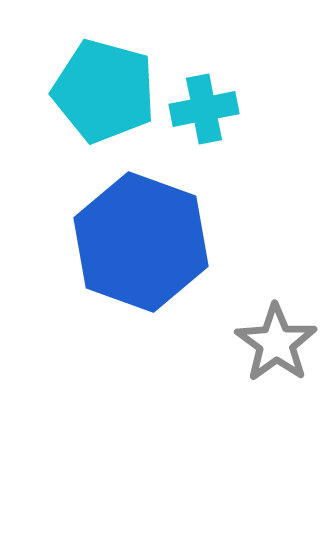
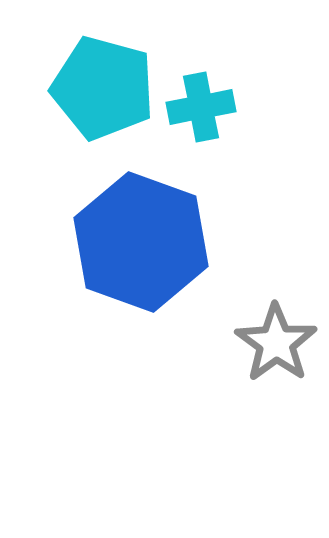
cyan pentagon: moved 1 px left, 3 px up
cyan cross: moved 3 px left, 2 px up
